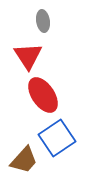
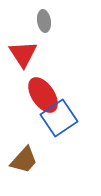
gray ellipse: moved 1 px right
red triangle: moved 5 px left, 2 px up
blue square: moved 2 px right, 20 px up
